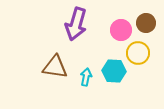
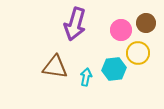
purple arrow: moved 1 px left
cyan hexagon: moved 2 px up; rotated 10 degrees counterclockwise
